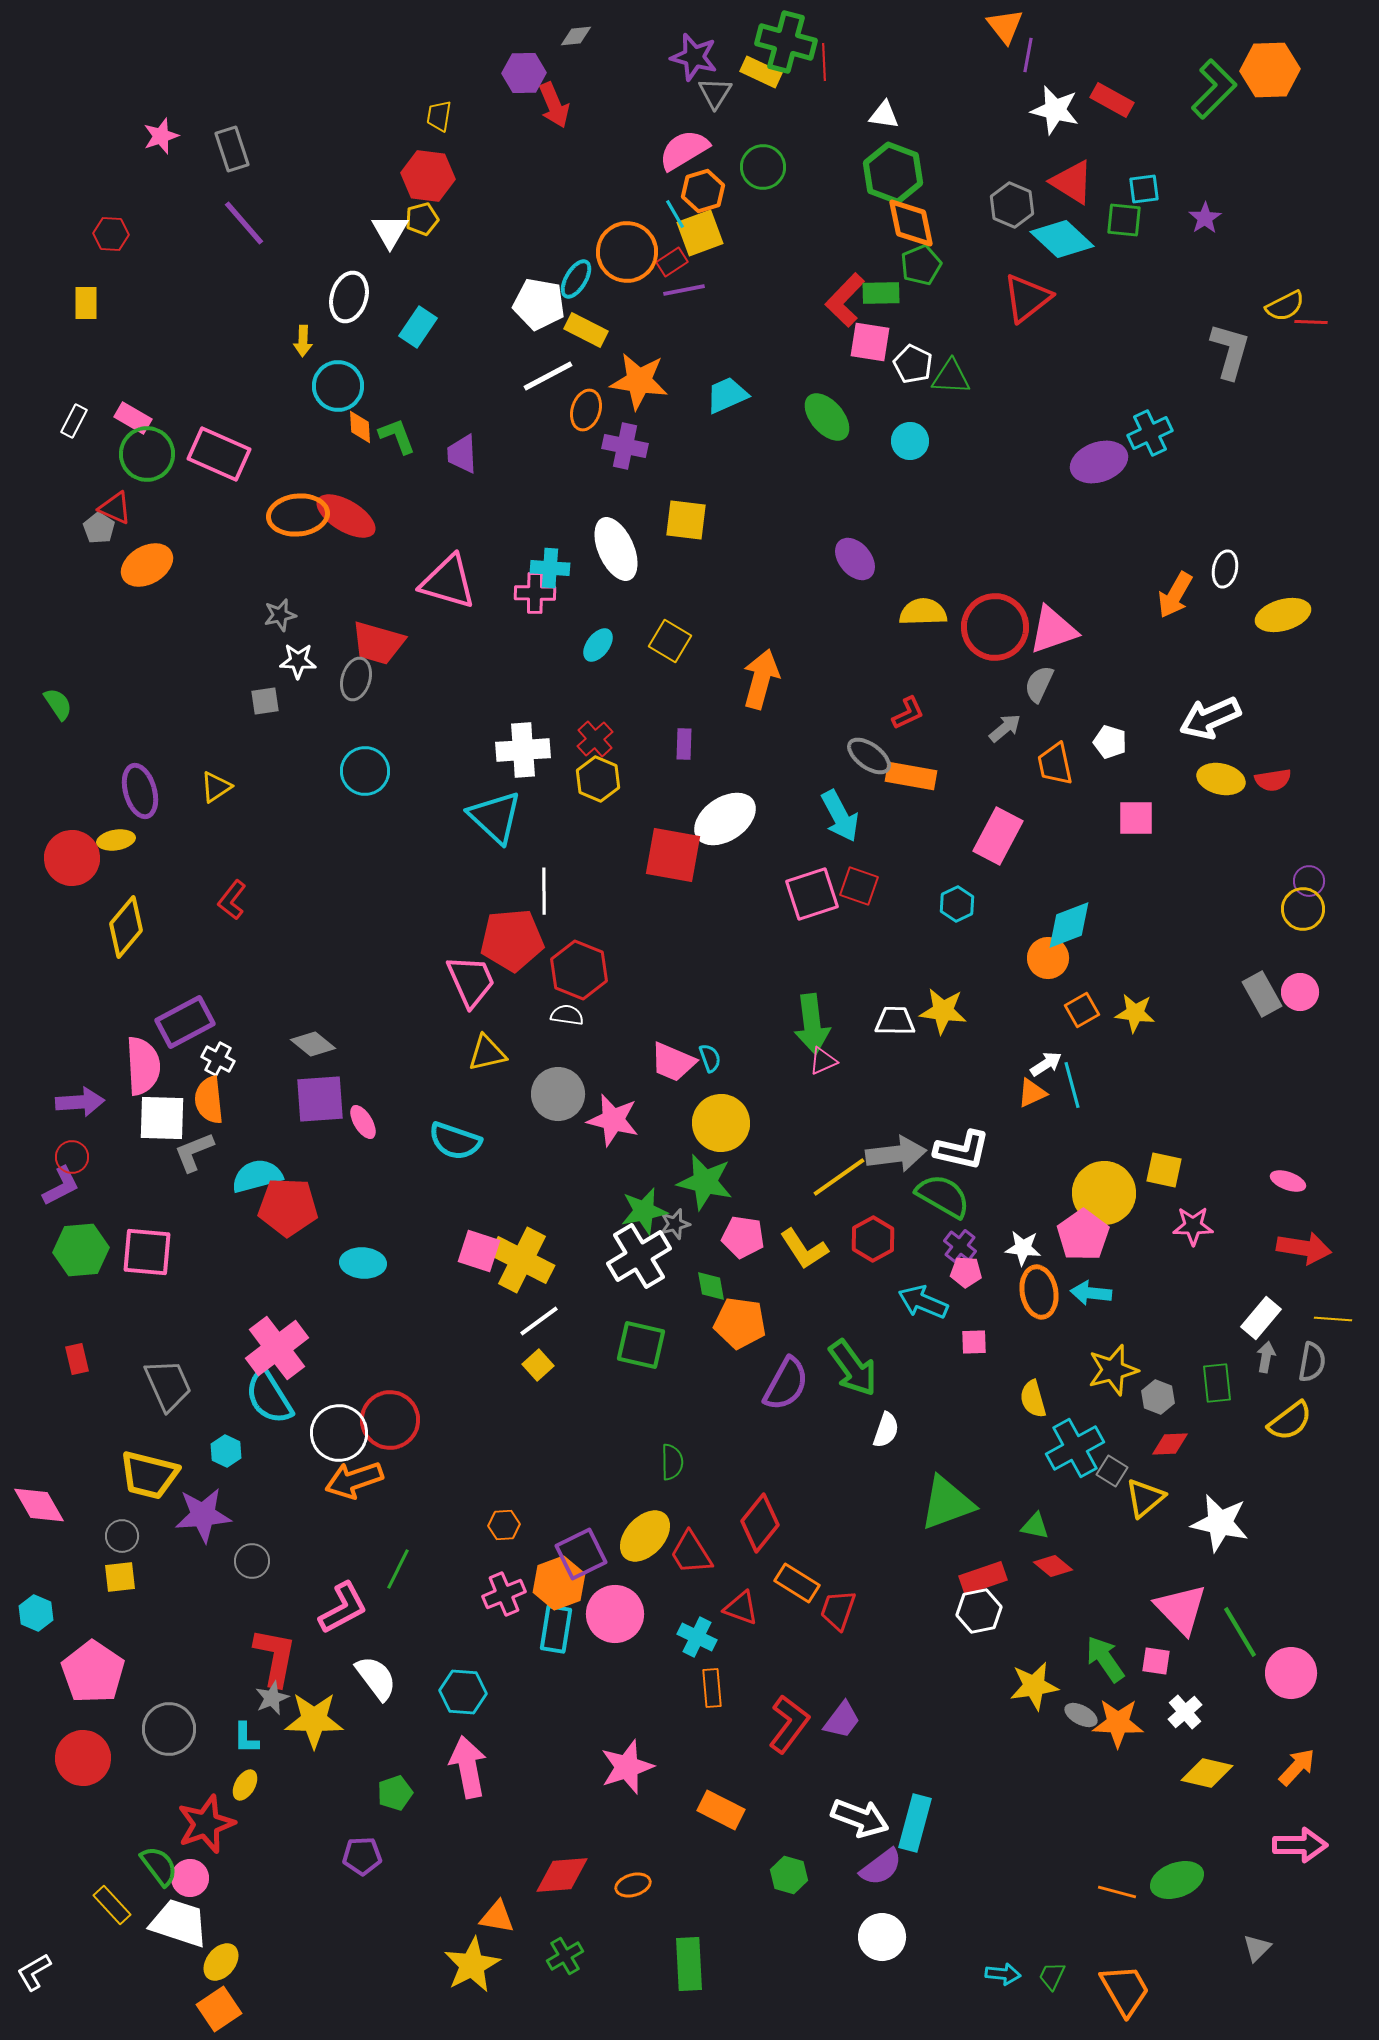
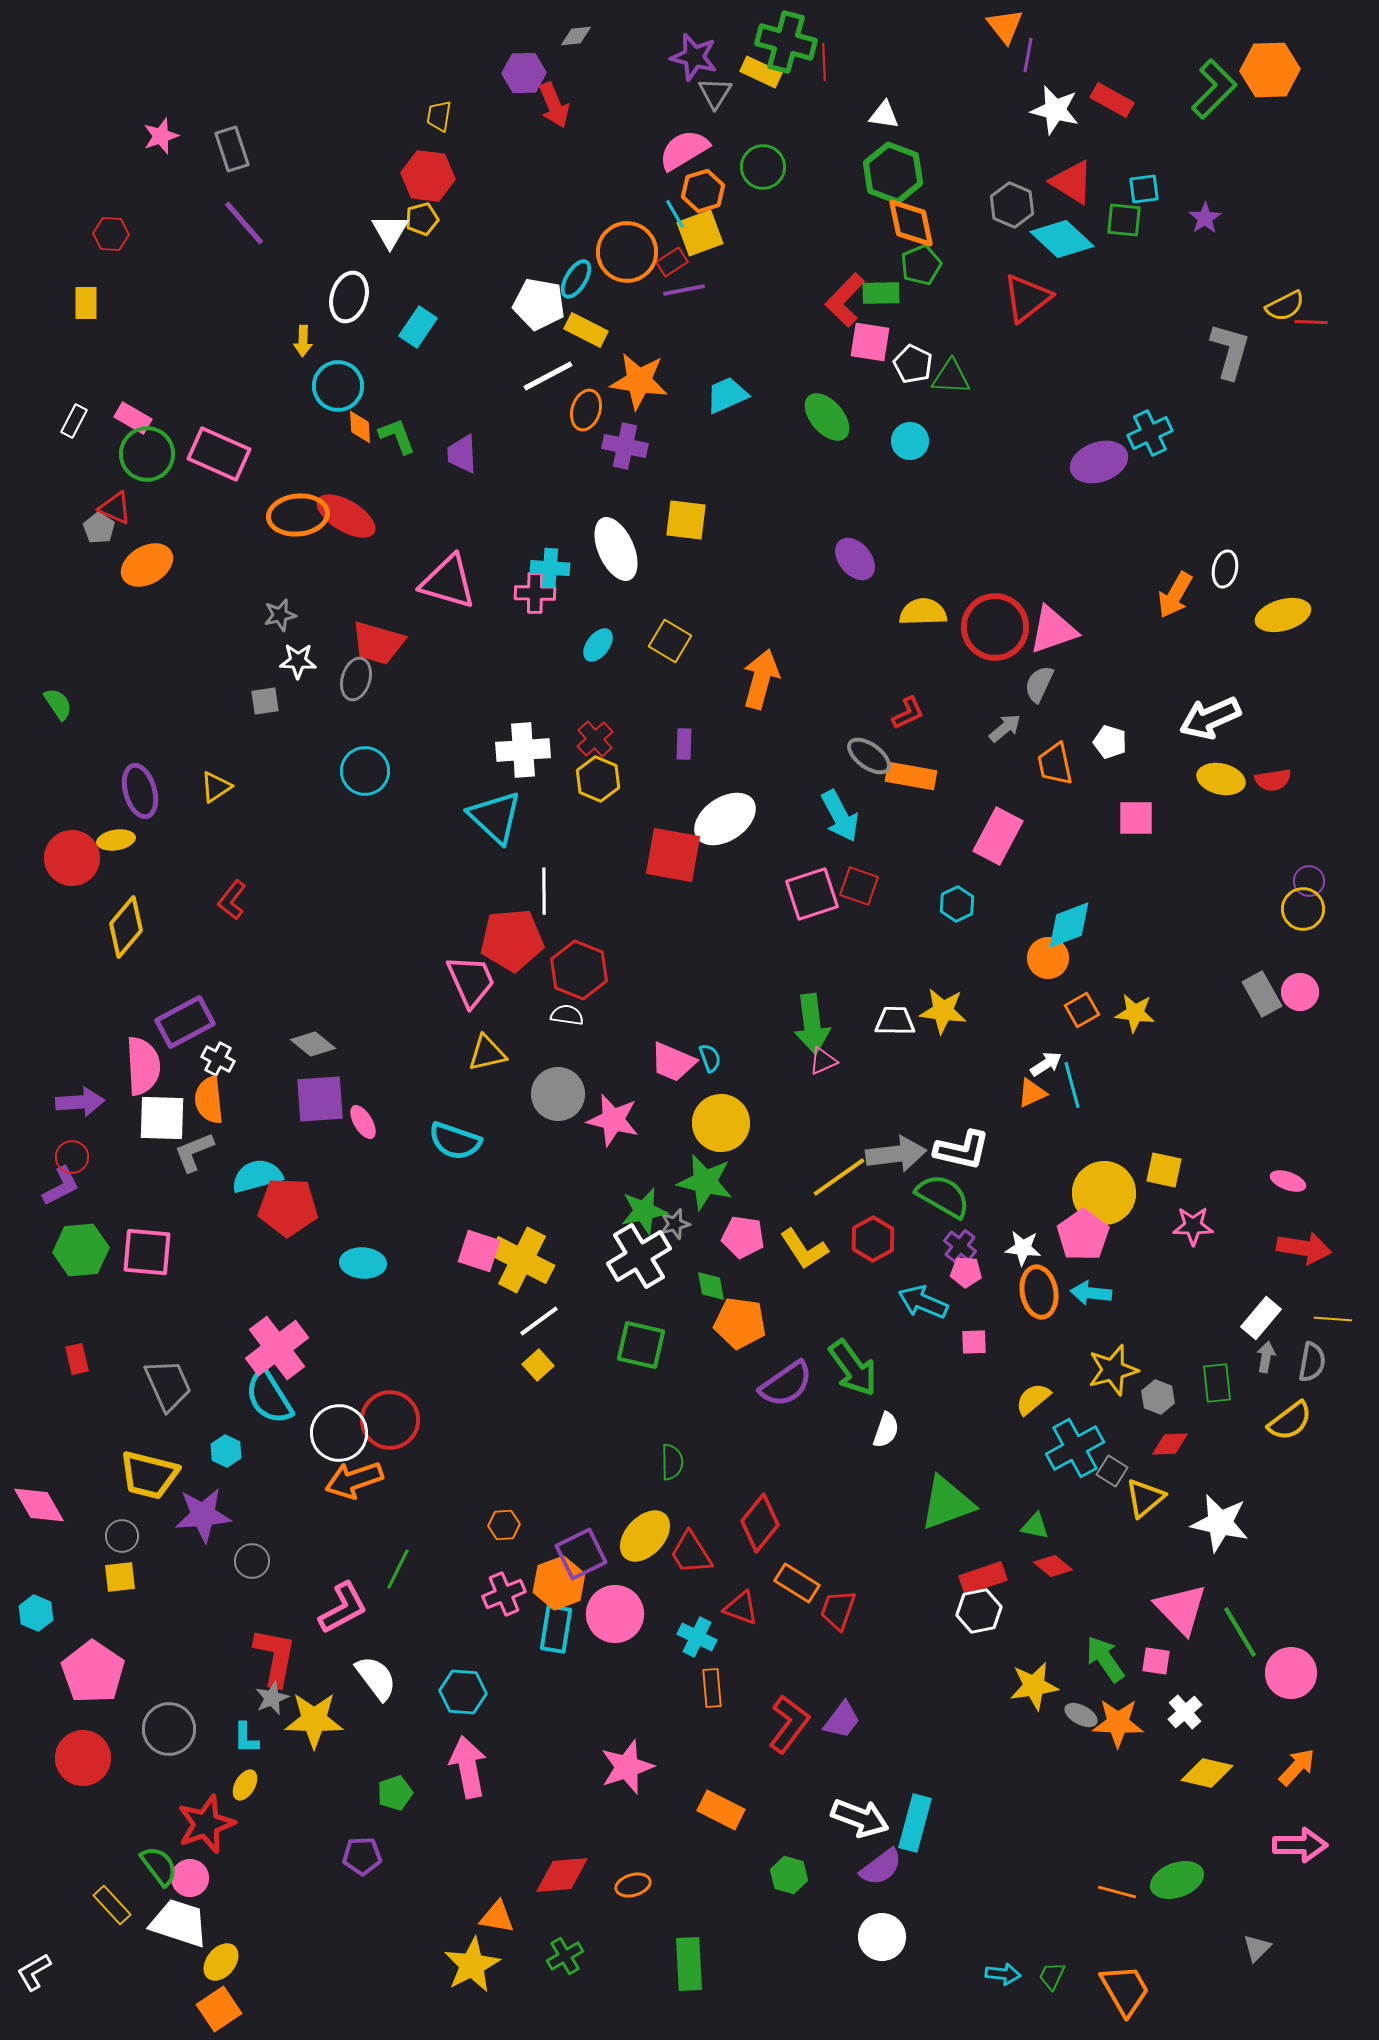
purple semicircle at (786, 1384): rotated 26 degrees clockwise
yellow semicircle at (1033, 1399): rotated 66 degrees clockwise
